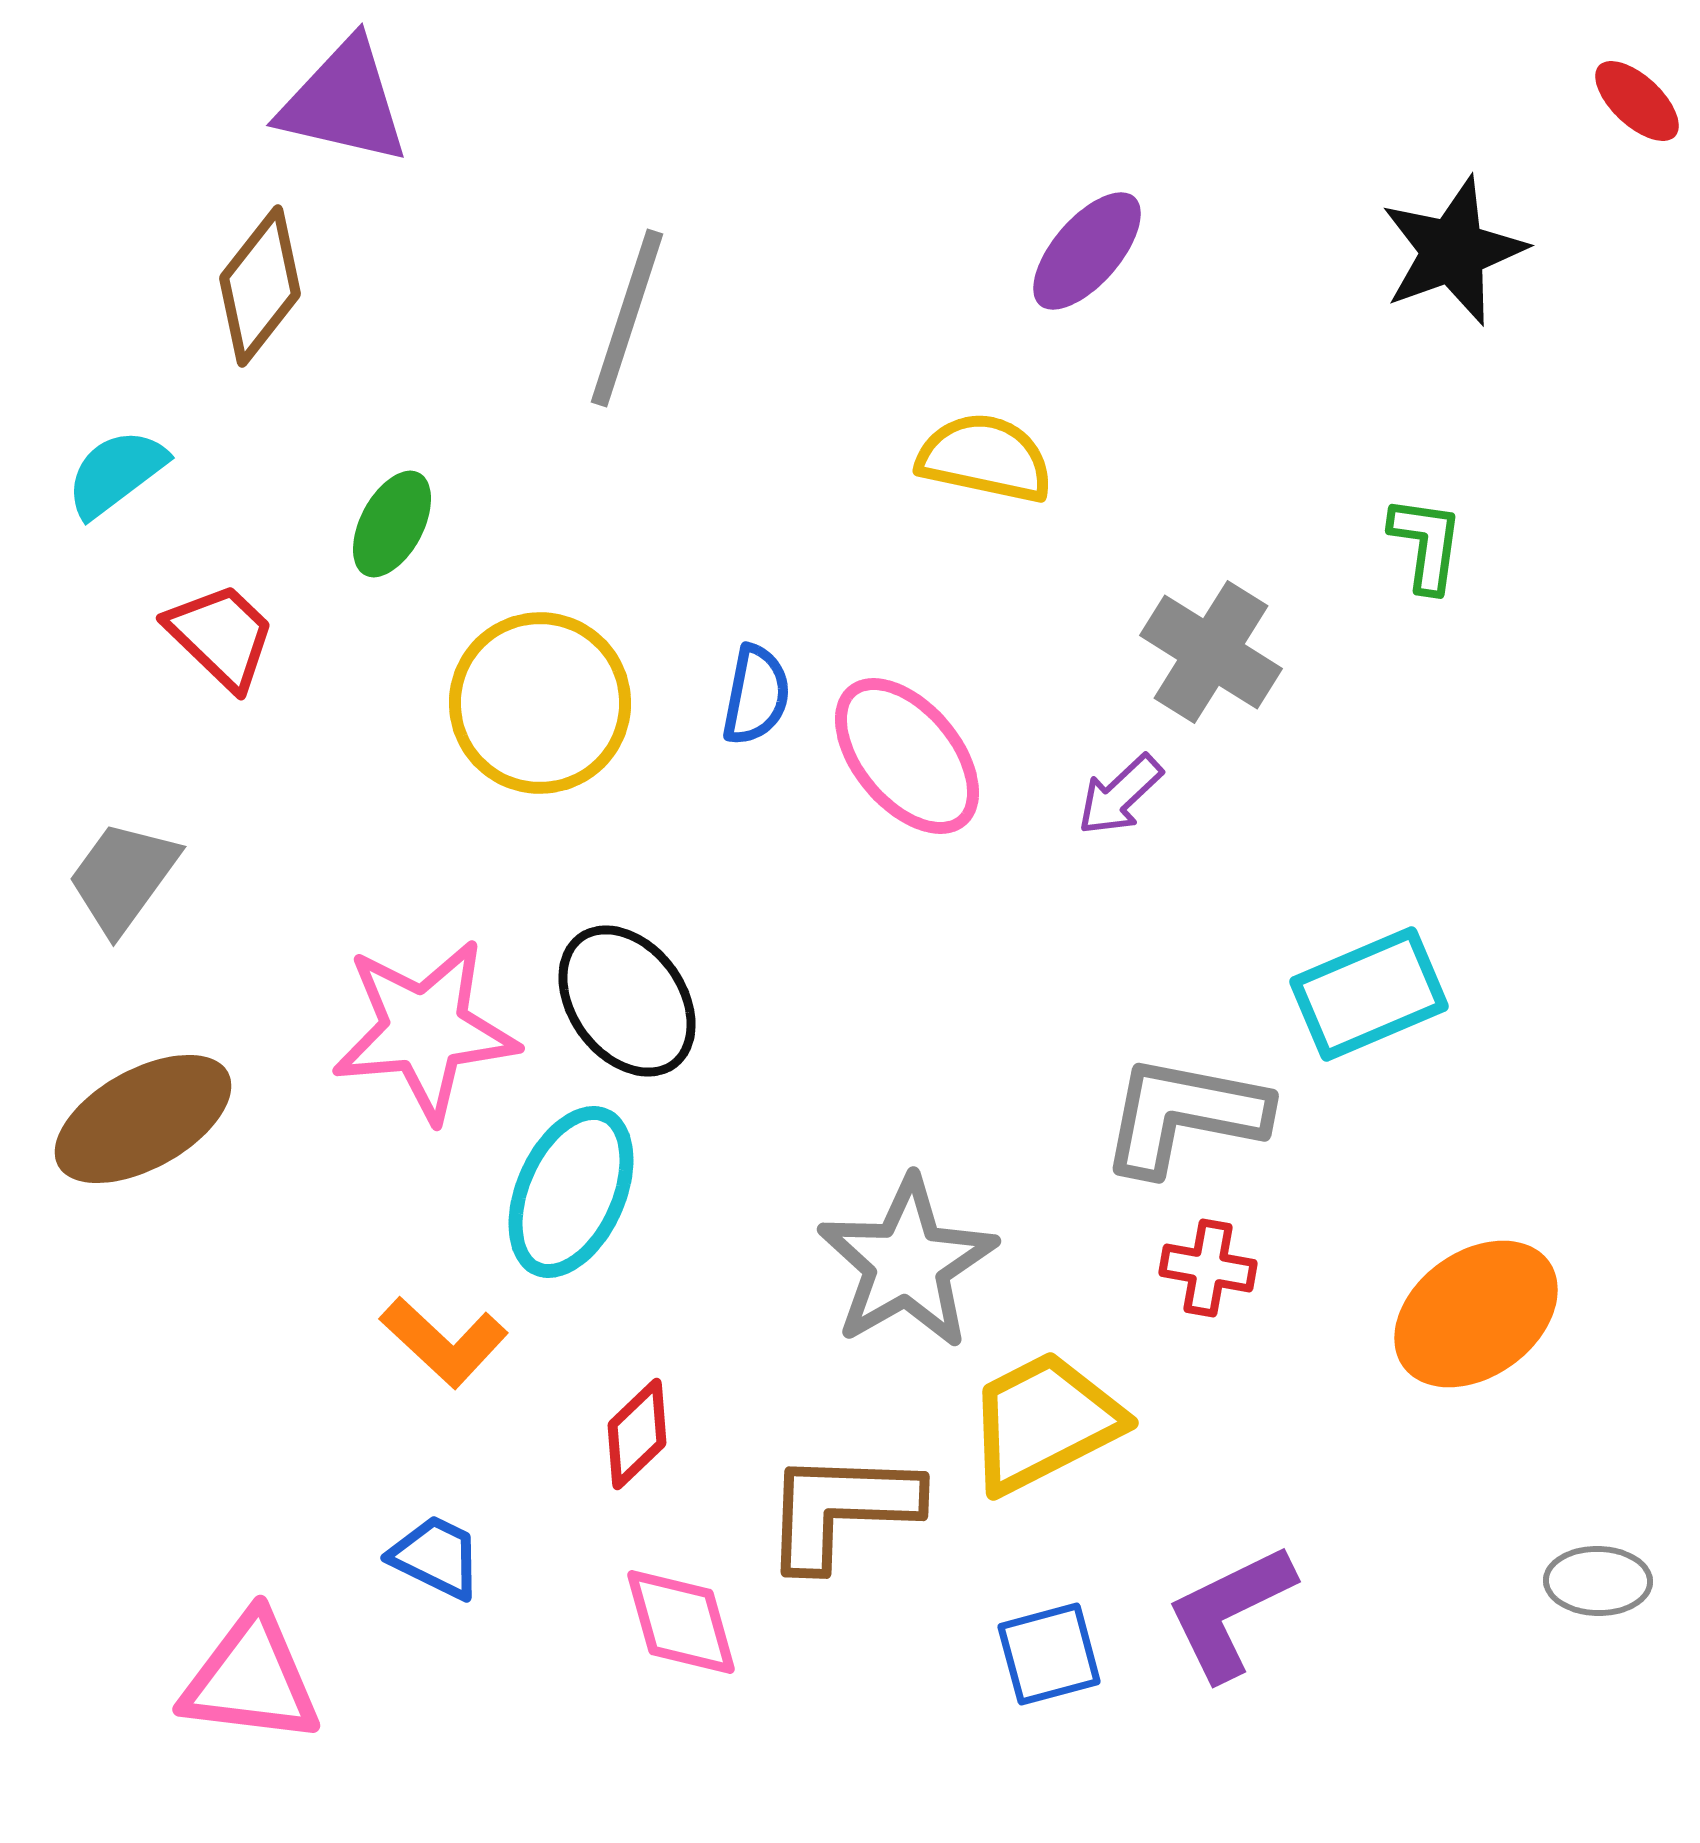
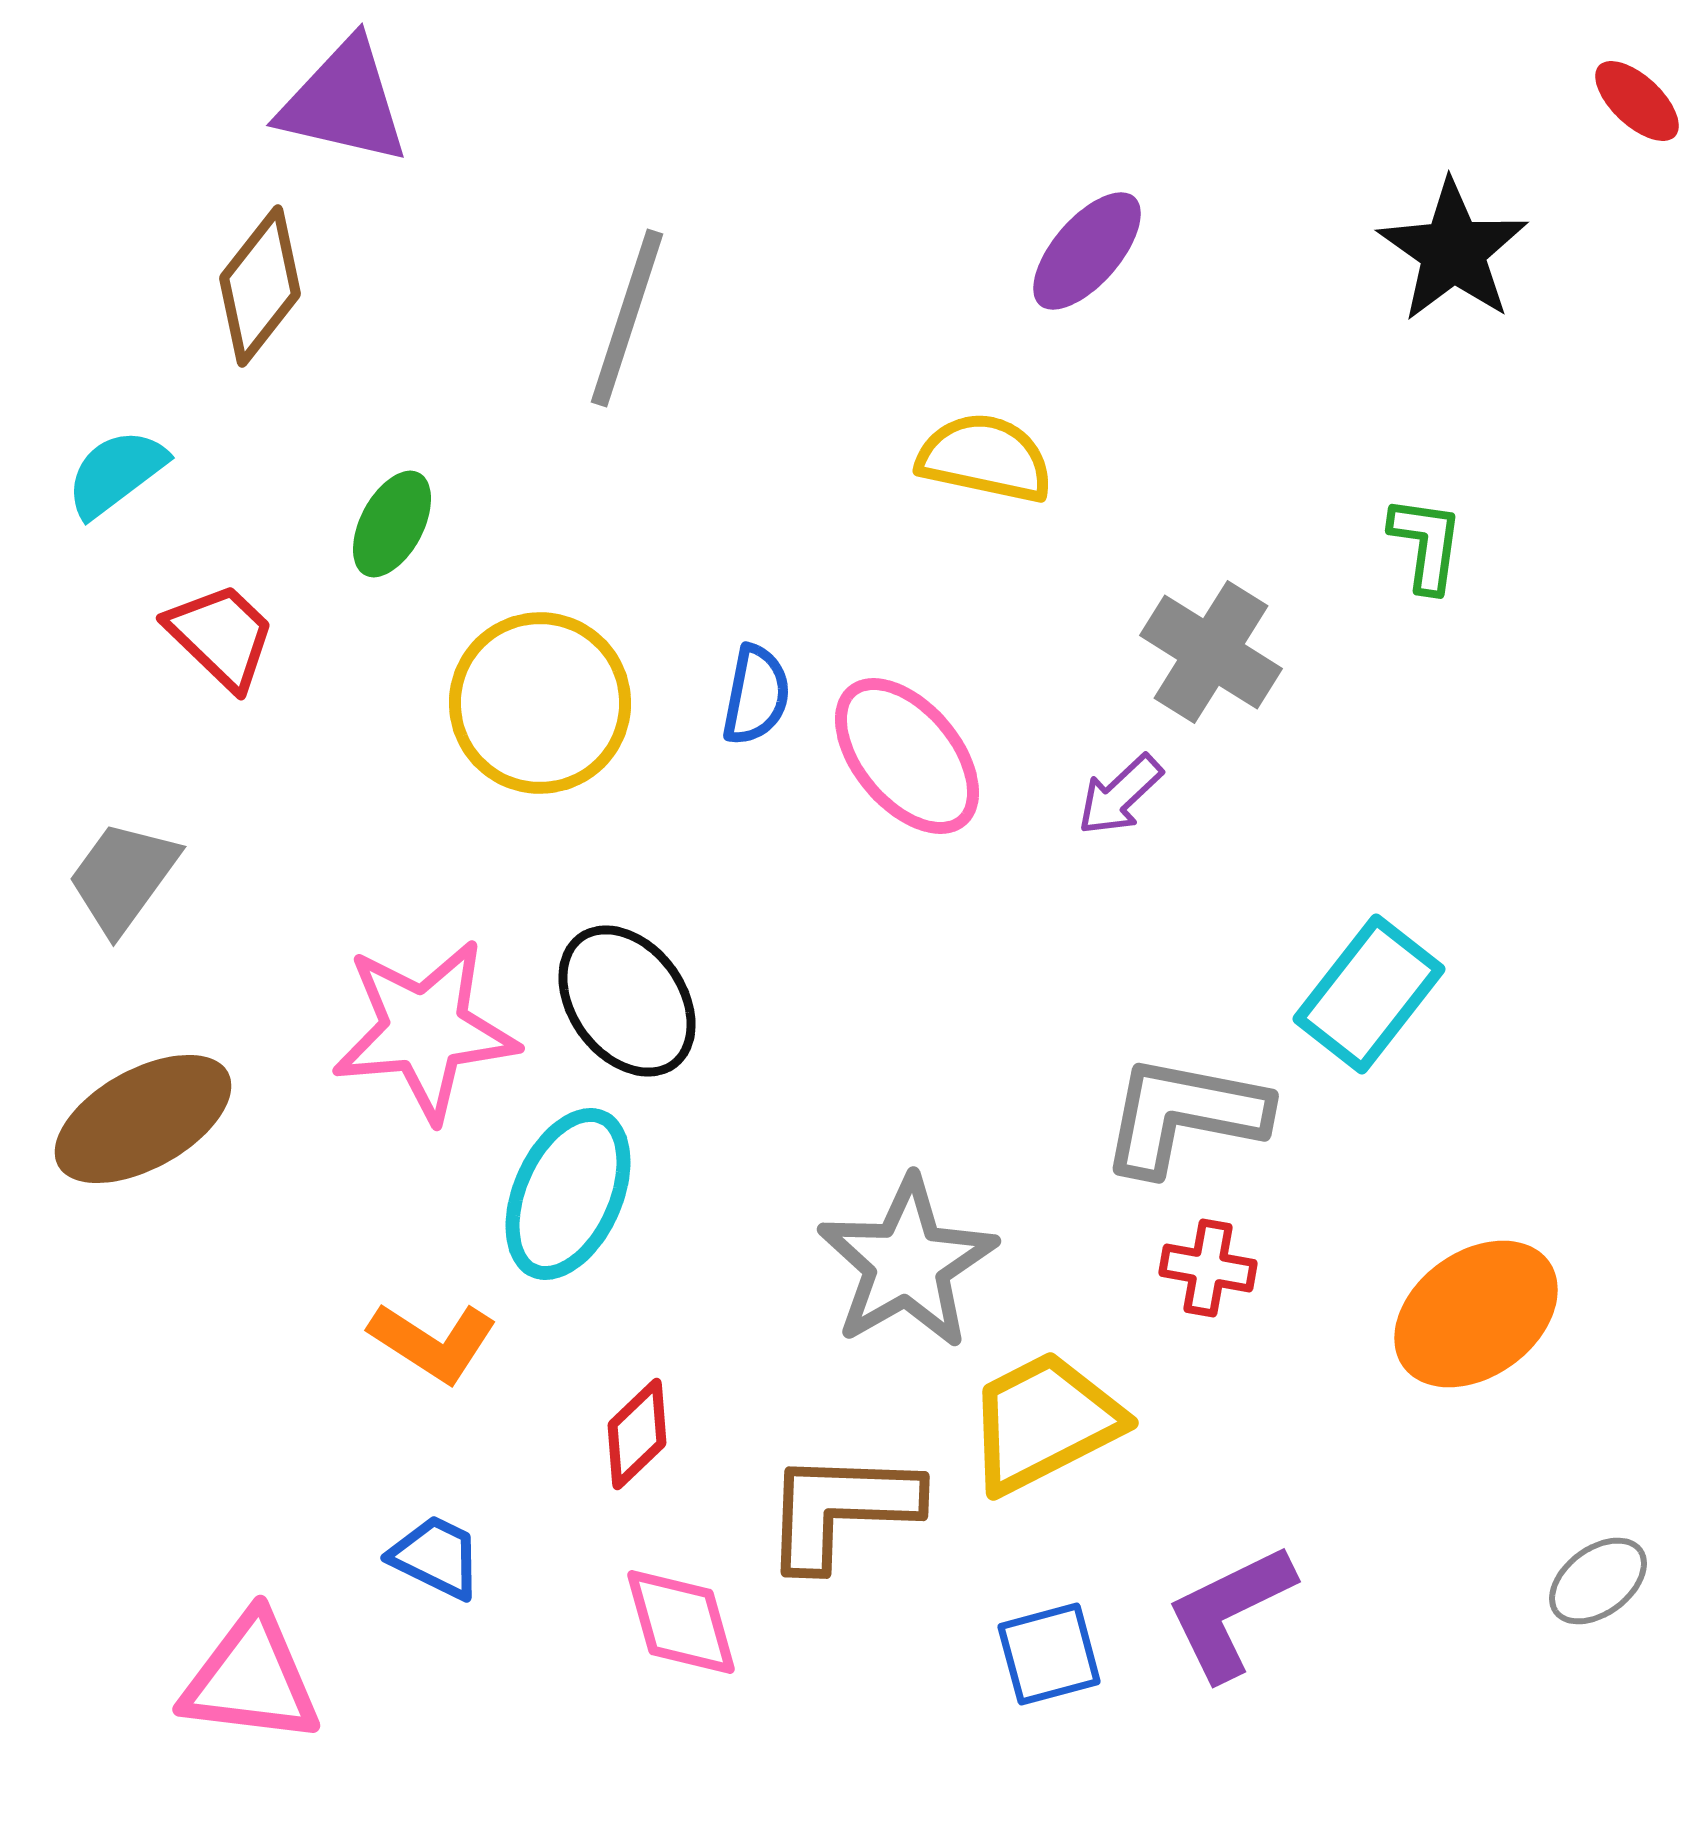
black star: rotated 17 degrees counterclockwise
cyan rectangle: rotated 29 degrees counterclockwise
cyan ellipse: moved 3 px left, 2 px down
orange L-shape: moved 11 px left; rotated 10 degrees counterclockwise
gray ellipse: rotated 38 degrees counterclockwise
